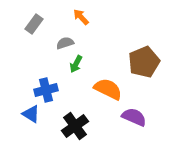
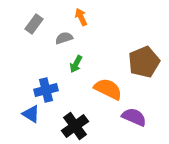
orange arrow: rotated 18 degrees clockwise
gray semicircle: moved 1 px left, 5 px up
